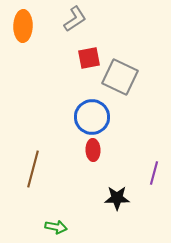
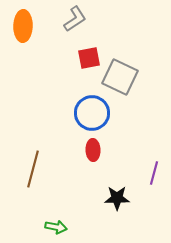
blue circle: moved 4 px up
